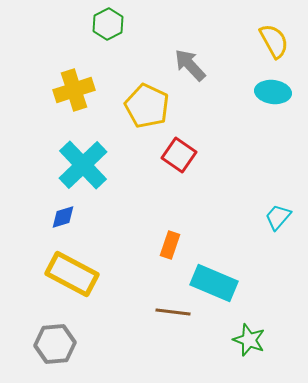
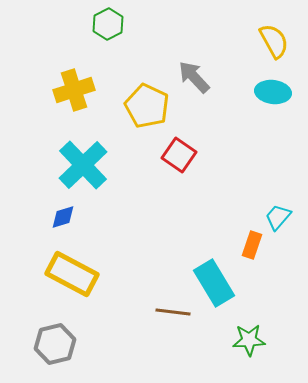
gray arrow: moved 4 px right, 12 px down
orange rectangle: moved 82 px right
cyan rectangle: rotated 36 degrees clockwise
green star: rotated 24 degrees counterclockwise
gray hexagon: rotated 9 degrees counterclockwise
